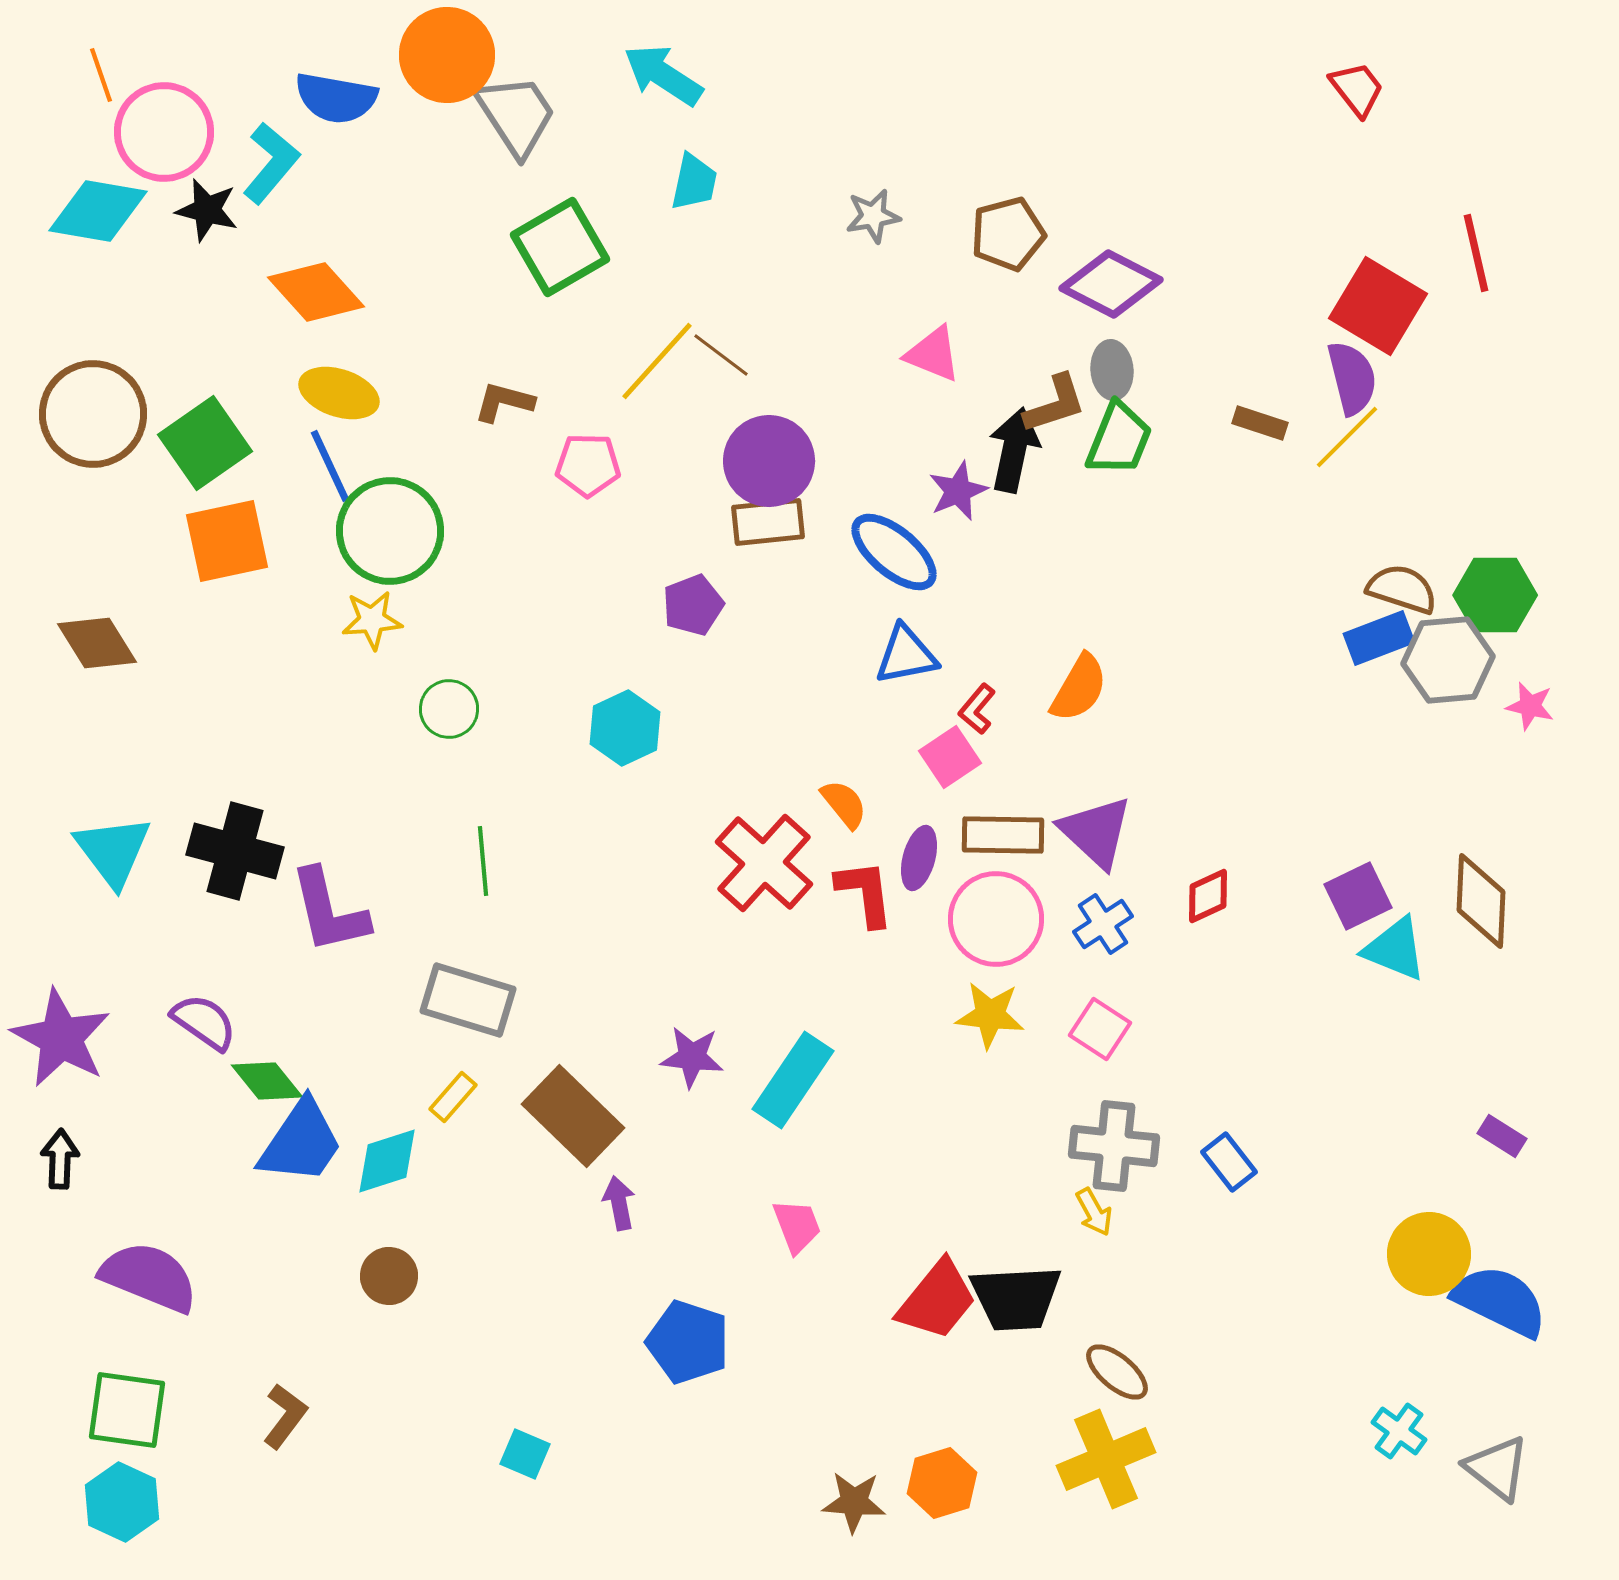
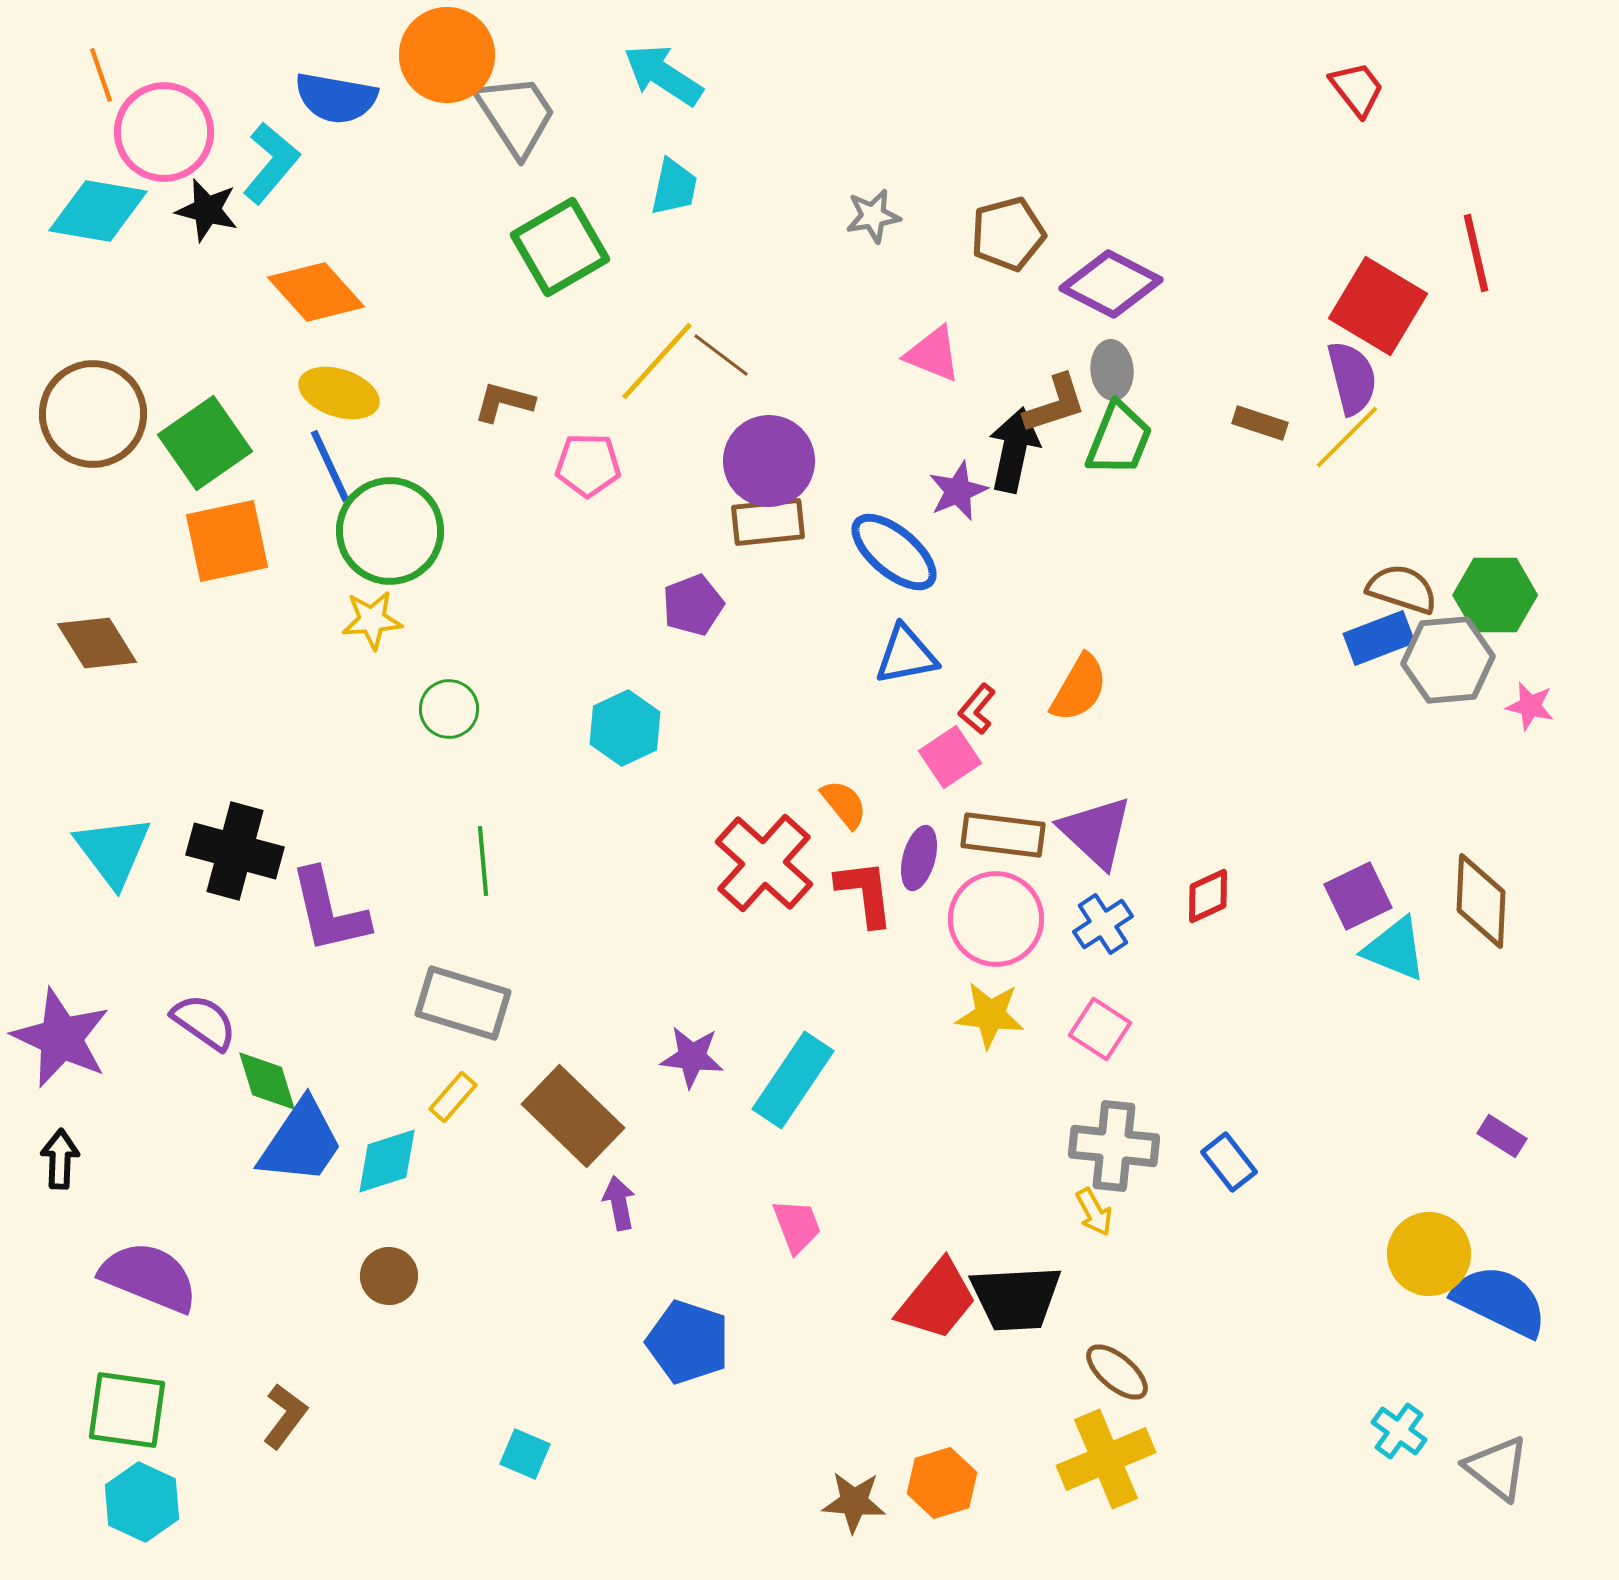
cyan trapezoid at (694, 182): moved 20 px left, 5 px down
brown rectangle at (1003, 835): rotated 6 degrees clockwise
gray rectangle at (468, 1000): moved 5 px left, 3 px down
purple star at (61, 1038): rotated 4 degrees counterclockwise
green diamond at (267, 1081): rotated 22 degrees clockwise
cyan hexagon at (122, 1502): moved 20 px right
